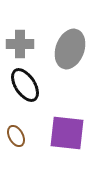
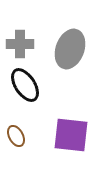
purple square: moved 4 px right, 2 px down
